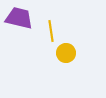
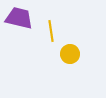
yellow circle: moved 4 px right, 1 px down
